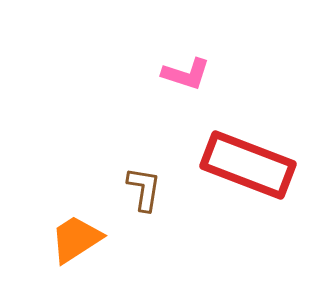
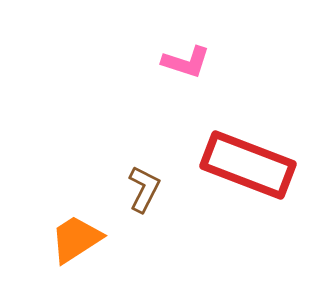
pink L-shape: moved 12 px up
brown L-shape: rotated 18 degrees clockwise
